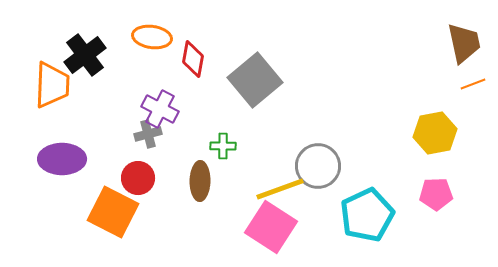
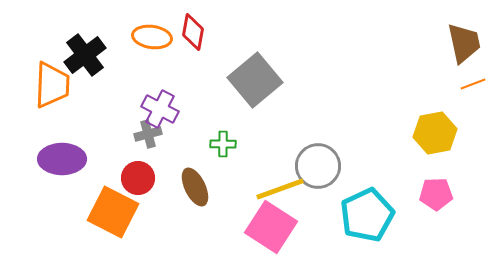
red diamond: moved 27 px up
green cross: moved 2 px up
brown ellipse: moved 5 px left, 6 px down; rotated 27 degrees counterclockwise
